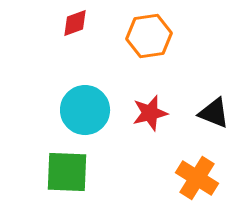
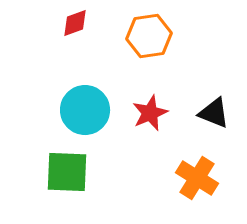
red star: rotated 9 degrees counterclockwise
